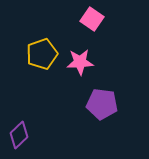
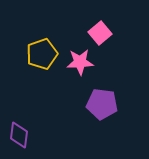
pink square: moved 8 px right, 14 px down; rotated 15 degrees clockwise
purple diamond: rotated 40 degrees counterclockwise
